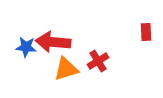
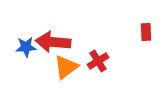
blue star: rotated 10 degrees counterclockwise
orange triangle: moved 2 px up; rotated 20 degrees counterclockwise
